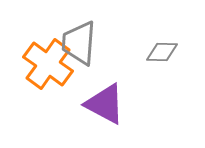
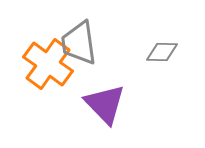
gray trapezoid: rotated 12 degrees counterclockwise
purple triangle: rotated 18 degrees clockwise
